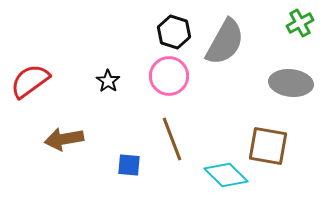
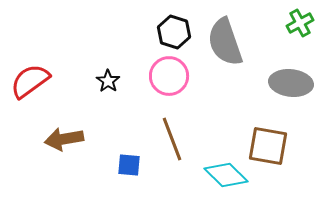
gray semicircle: rotated 132 degrees clockwise
